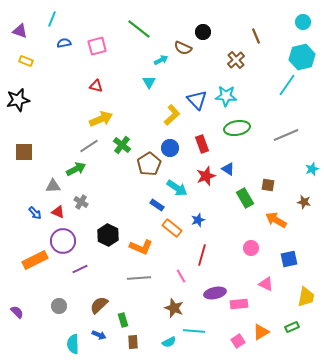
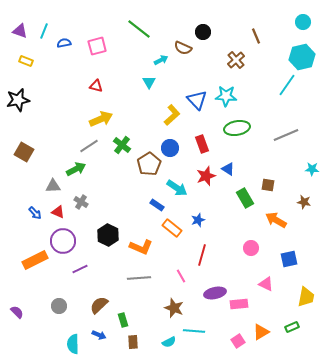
cyan line at (52, 19): moved 8 px left, 12 px down
brown square at (24, 152): rotated 30 degrees clockwise
cyan star at (312, 169): rotated 24 degrees clockwise
